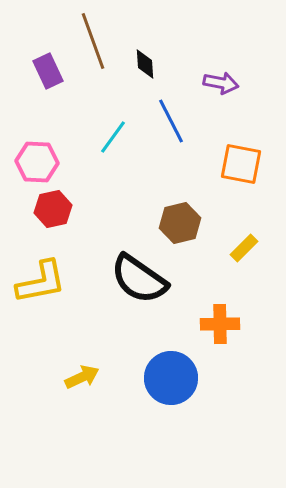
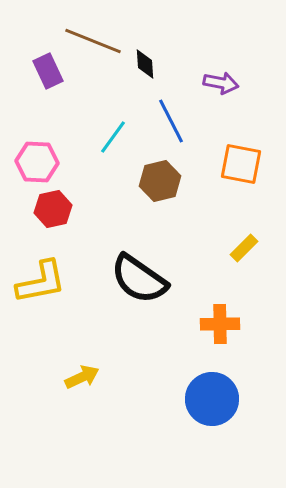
brown line: rotated 48 degrees counterclockwise
brown hexagon: moved 20 px left, 42 px up
blue circle: moved 41 px right, 21 px down
